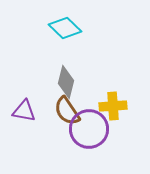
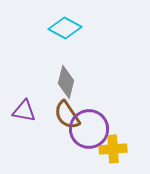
cyan diamond: rotated 16 degrees counterclockwise
yellow cross: moved 43 px down
brown semicircle: moved 4 px down
